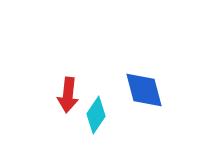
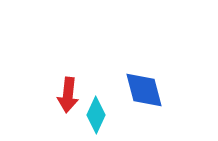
cyan diamond: rotated 9 degrees counterclockwise
